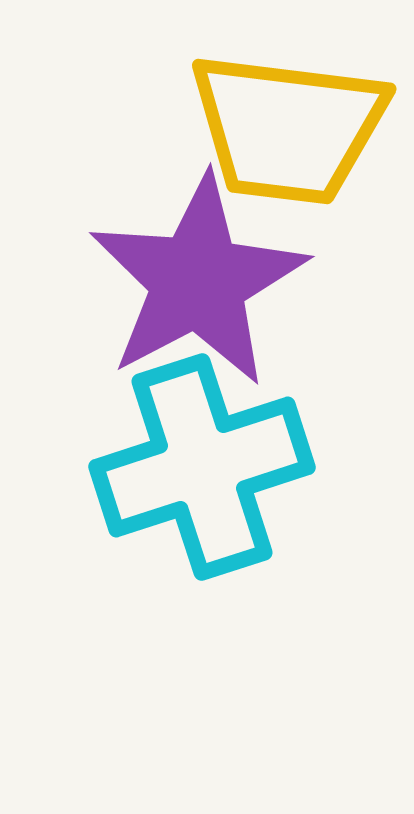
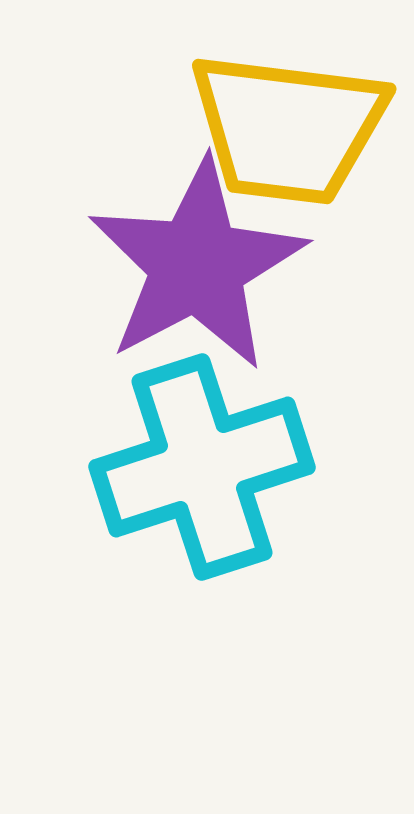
purple star: moved 1 px left, 16 px up
